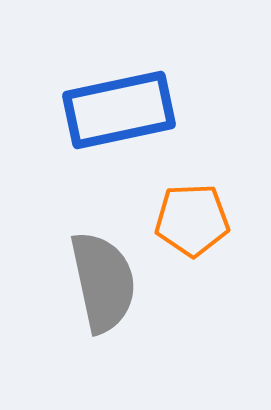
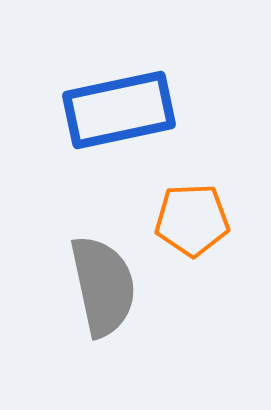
gray semicircle: moved 4 px down
